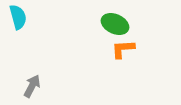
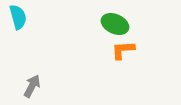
orange L-shape: moved 1 px down
